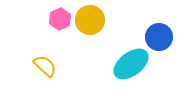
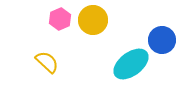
yellow circle: moved 3 px right
blue circle: moved 3 px right, 3 px down
yellow semicircle: moved 2 px right, 4 px up
